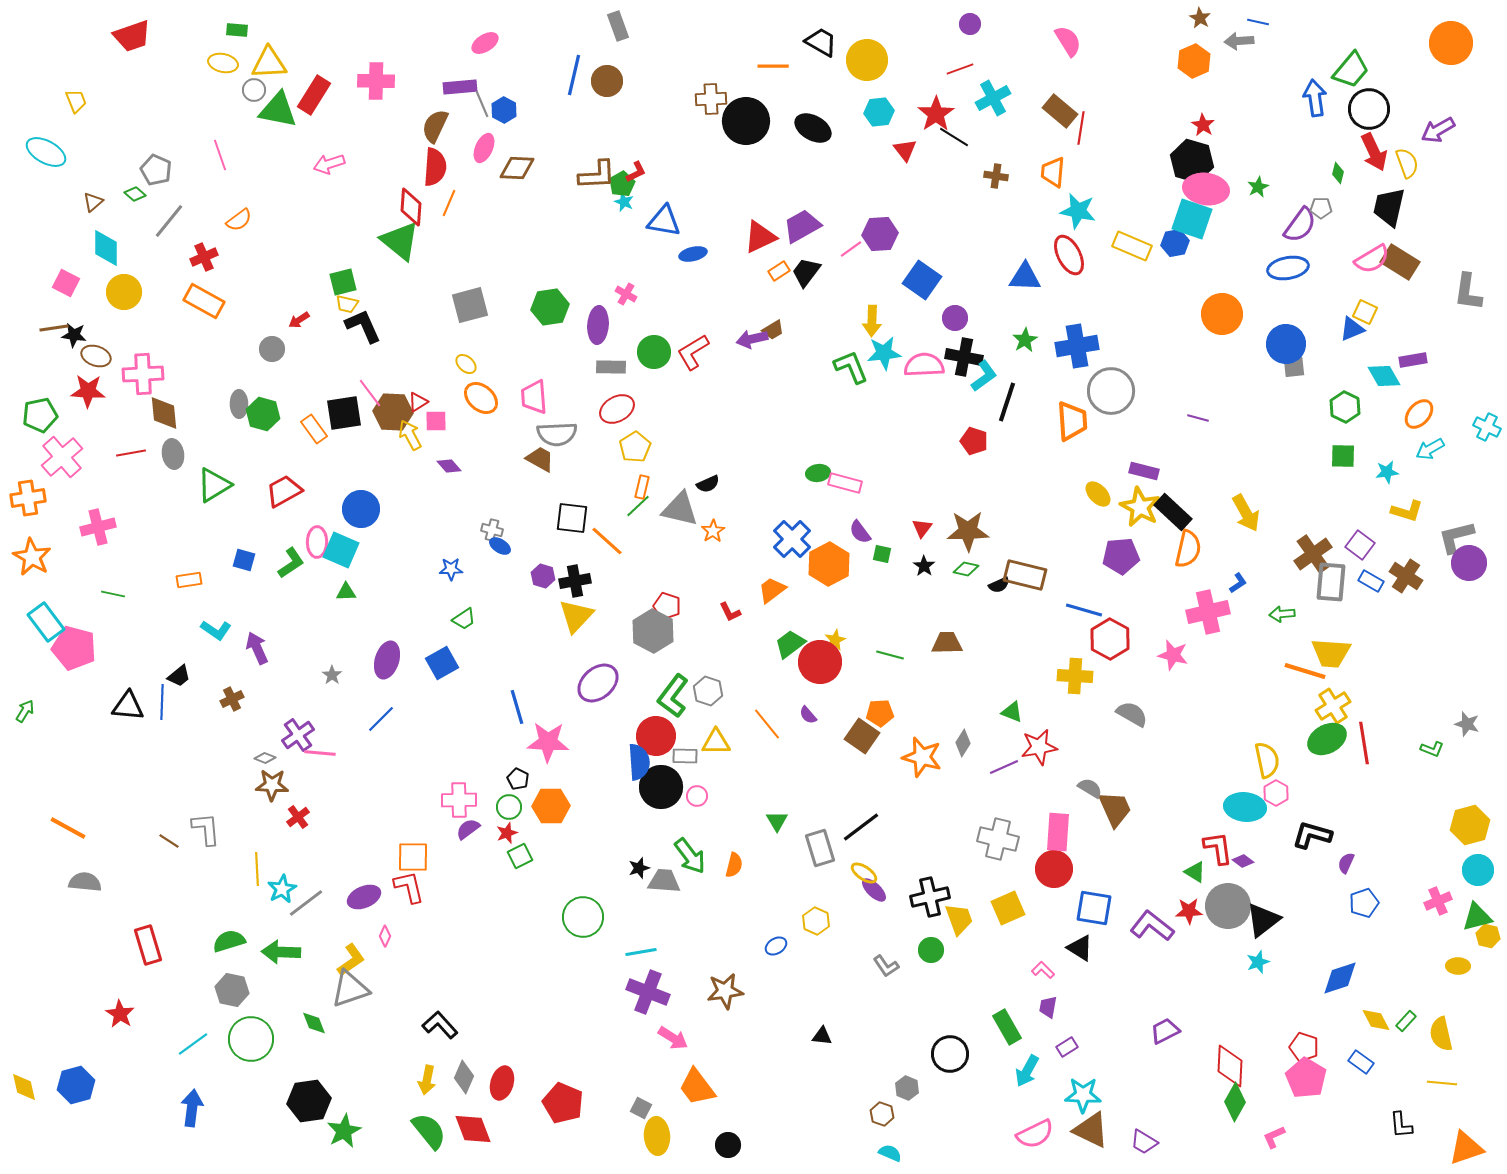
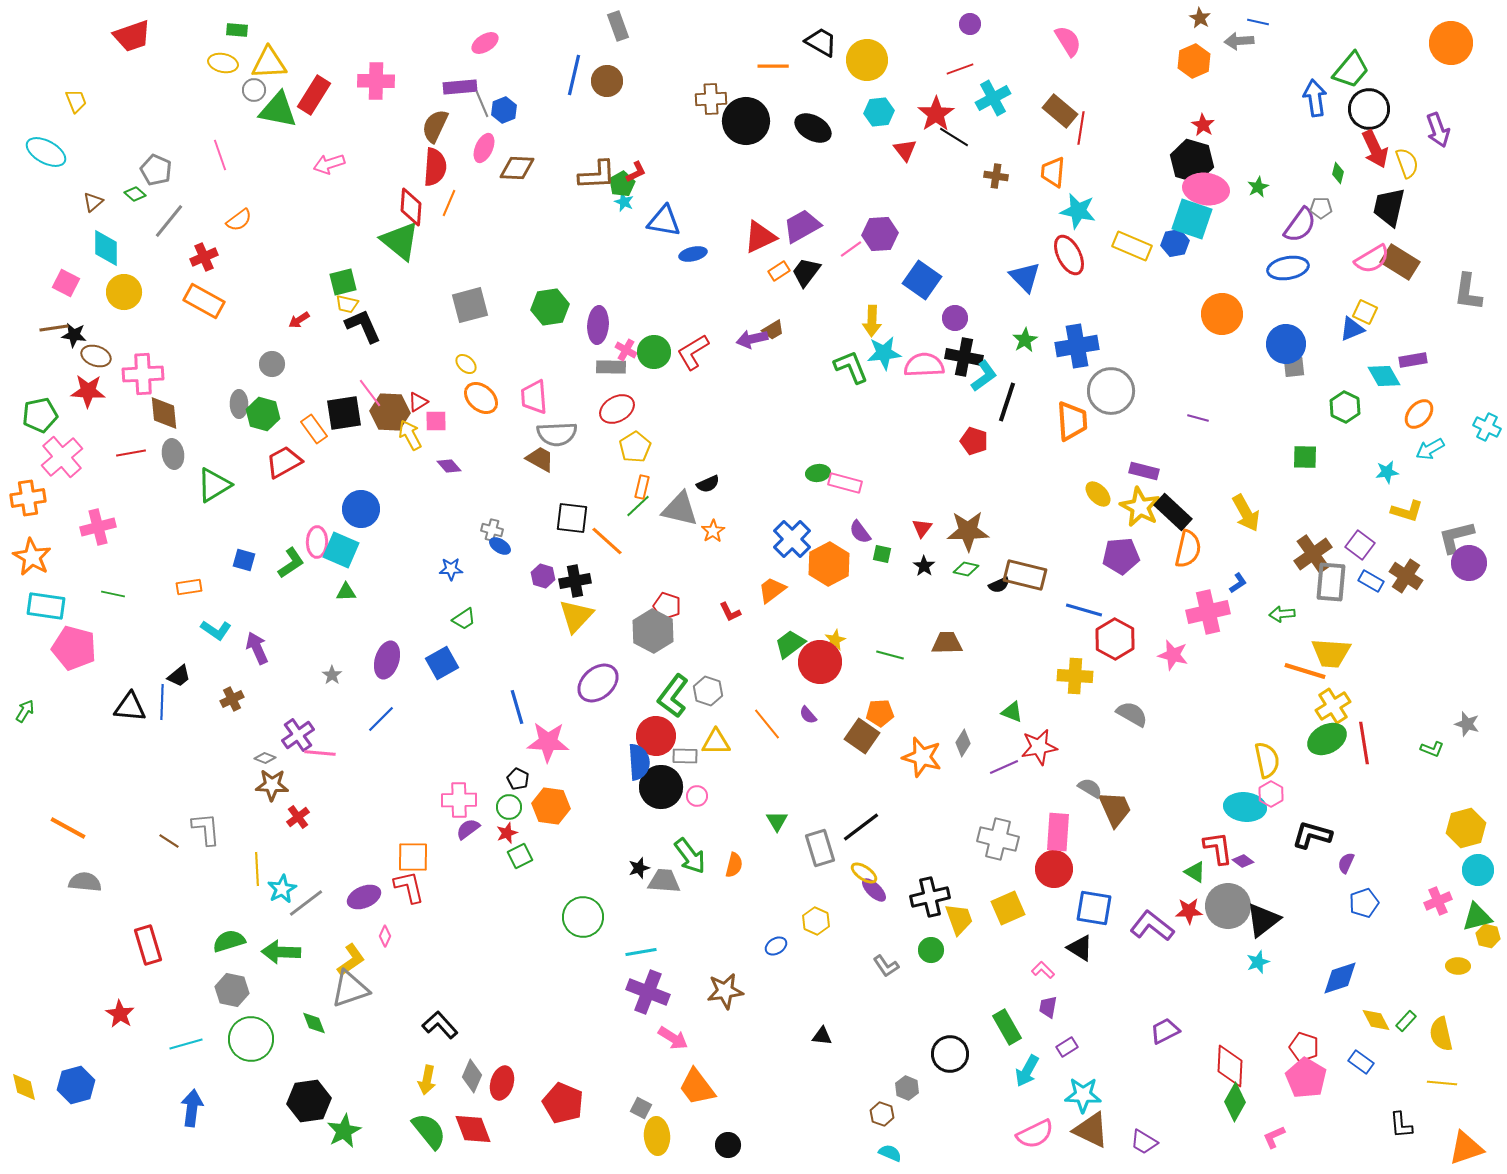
blue hexagon at (504, 110): rotated 10 degrees clockwise
purple arrow at (1438, 130): rotated 80 degrees counterclockwise
red arrow at (1374, 152): moved 1 px right, 3 px up
blue triangle at (1025, 277): rotated 44 degrees clockwise
pink cross at (626, 294): moved 56 px down
gray circle at (272, 349): moved 15 px down
brown hexagon at (393, 412): moved 3 px left
green square at (1343, 456): moved 38 px left, 1 px down
red trapezoid at (284, 491): moved 29 px up
orange rectangle at (189, 580): moved 7 px down
cyan rectangle at (46, 622): moved 16 px up; rotated 45 degrees counterclockwise
red hexagon at (1110, 639): moved 5 px right
black triangle at (128, 706): moved 2 px right, 1 px down
pink hexagon at (1276, 793): moved 5 px left, 1 px down
orange hexagon at (551, 806): rotated 9 degrees clockwise
yellow hexagon at (1470, 825): moved 4 px left, 3 px down
cyan line at (193, 1044): moved 7 px left; rotated 20 degrees clockwise
gray diamond at (464, 1077): moved 8 px right, 1 px up
